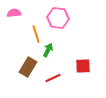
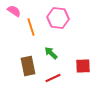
pink semicircle: moved 2 px up; rotated 40 degrees clockwise
orange line: moved 5 px left, 7 px up
green arrow: moved 3 px right, 3 px down; rotated 72 degrees counterclockwise
brown rectangle: moved 1 px up; rotated 42 degrees counterclockwise
